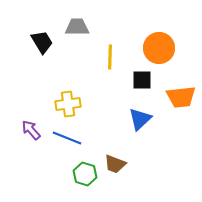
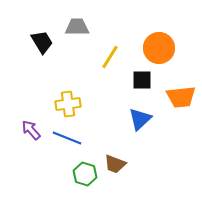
yellow line: rotated 30 degrees clockwise
